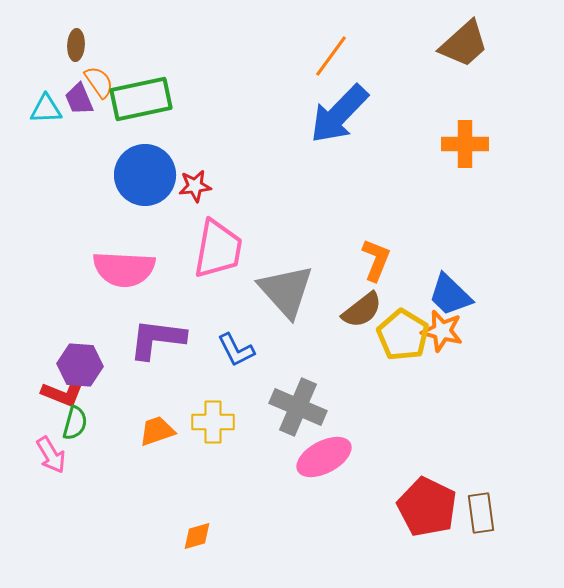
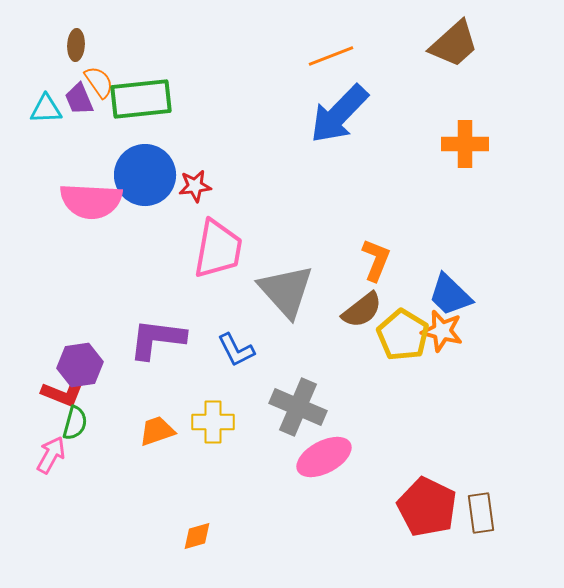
brown trapezoid: moved 10 px left
orange line: rotated 33 degrees clockwise
green rectangle: rotated 6 degrees clockwise
pink semicircle: moved 33 px left, 68 px up
purple hexagon: rotated 12 degrees counterclockwise
pink arrow: rotated 120 degrees counterclockwise
